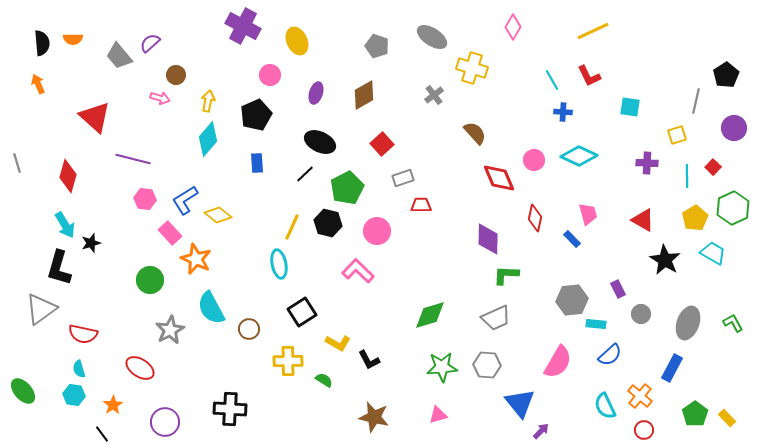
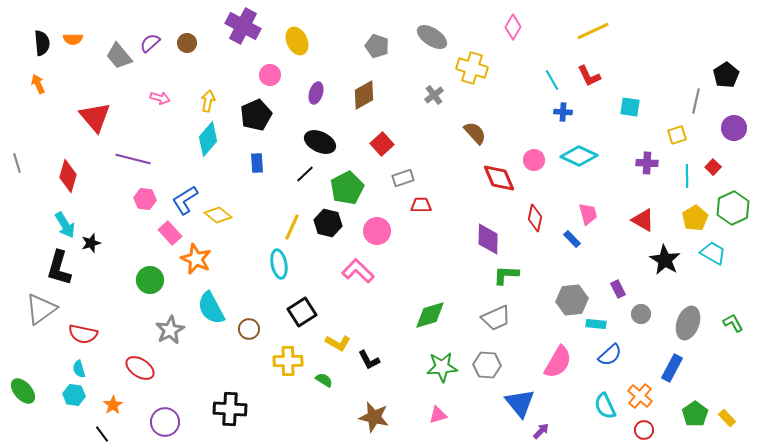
brown circle at (176, 75): moved 11 px right, 32 px up
red triangle at (95, 117): rotated 8 degrees clockwise
